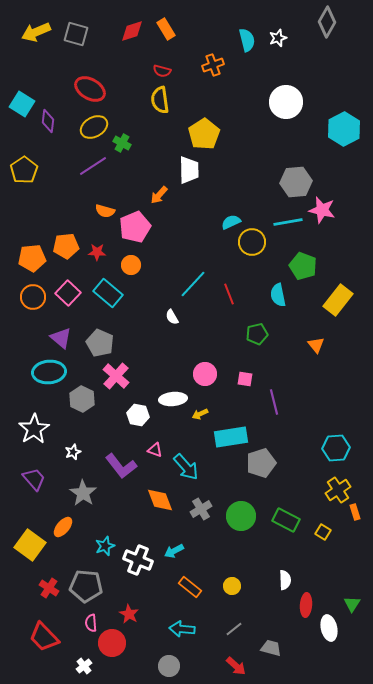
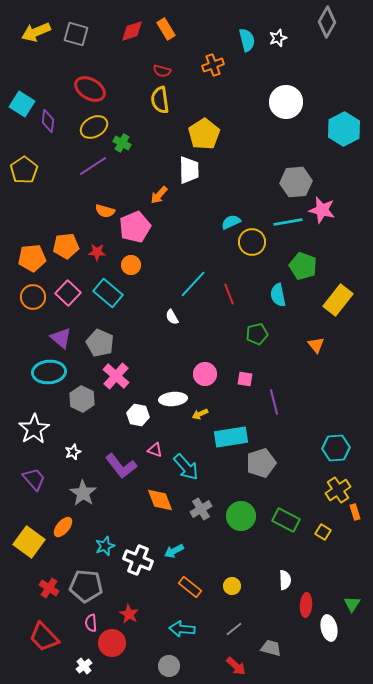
yellow square at (30, 545): moved 1 px left, 3 px up
